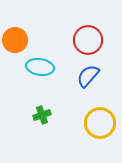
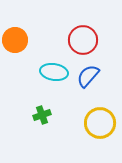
red circle: moved 5 px left
cyan ellipse: moved 14 px right, 5 px down
